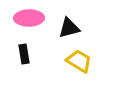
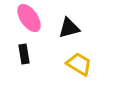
pink ellipse: rotated 56 degrees clockwise
yellow trapezoid: moved 3 px down
